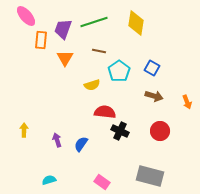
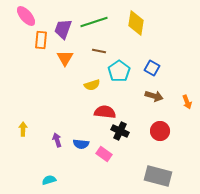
yellow arrow: moved 1 px left, 1 px up
blue semicircle: rotated 119 degrees counterclockwise
gray rectangle: moved 8 px right
pink rectangle: moved 2 px right, 28 px up
